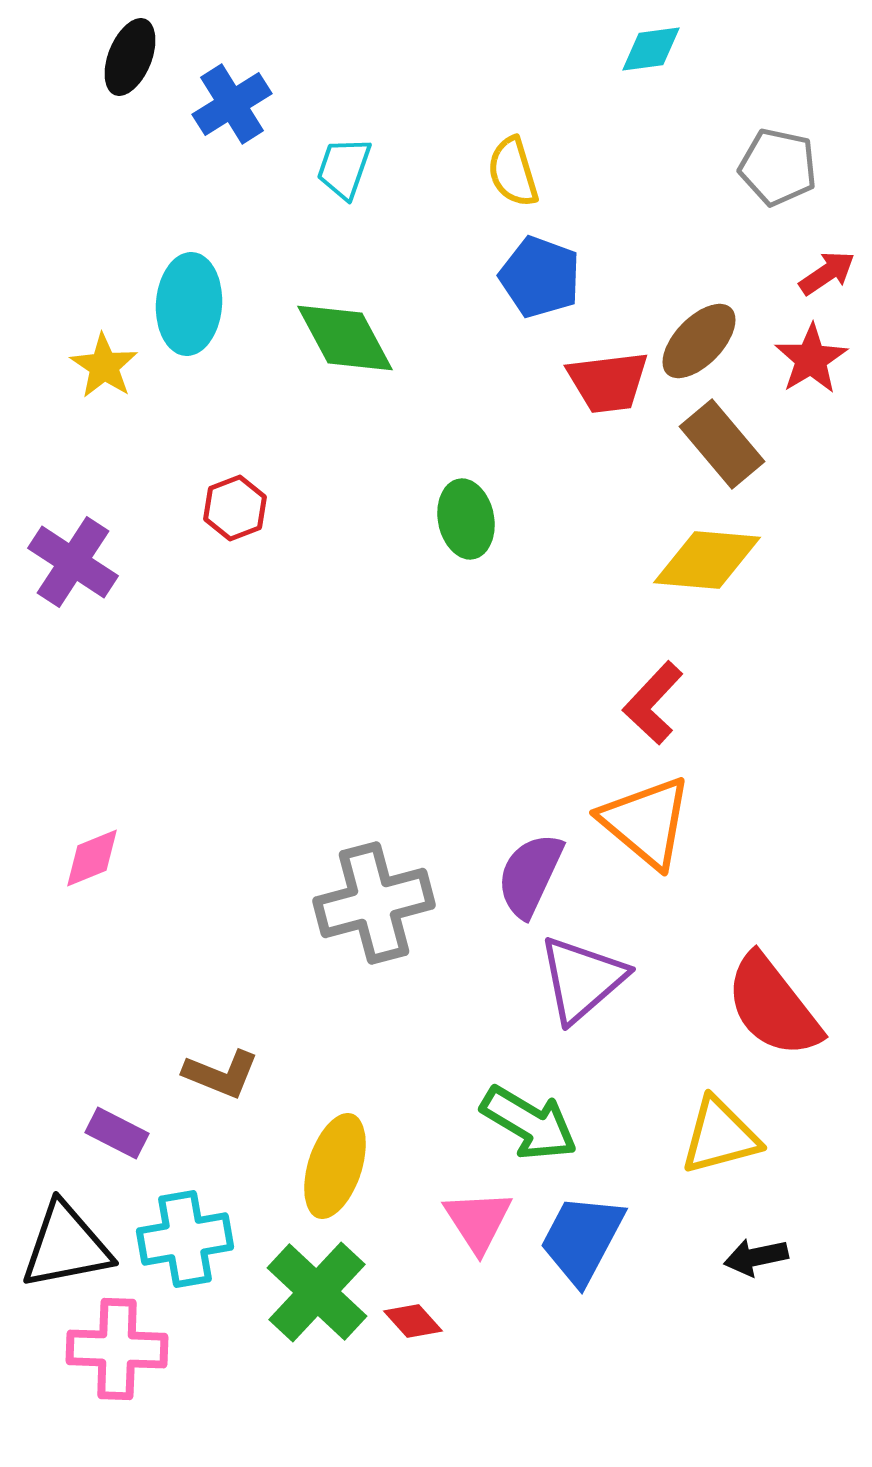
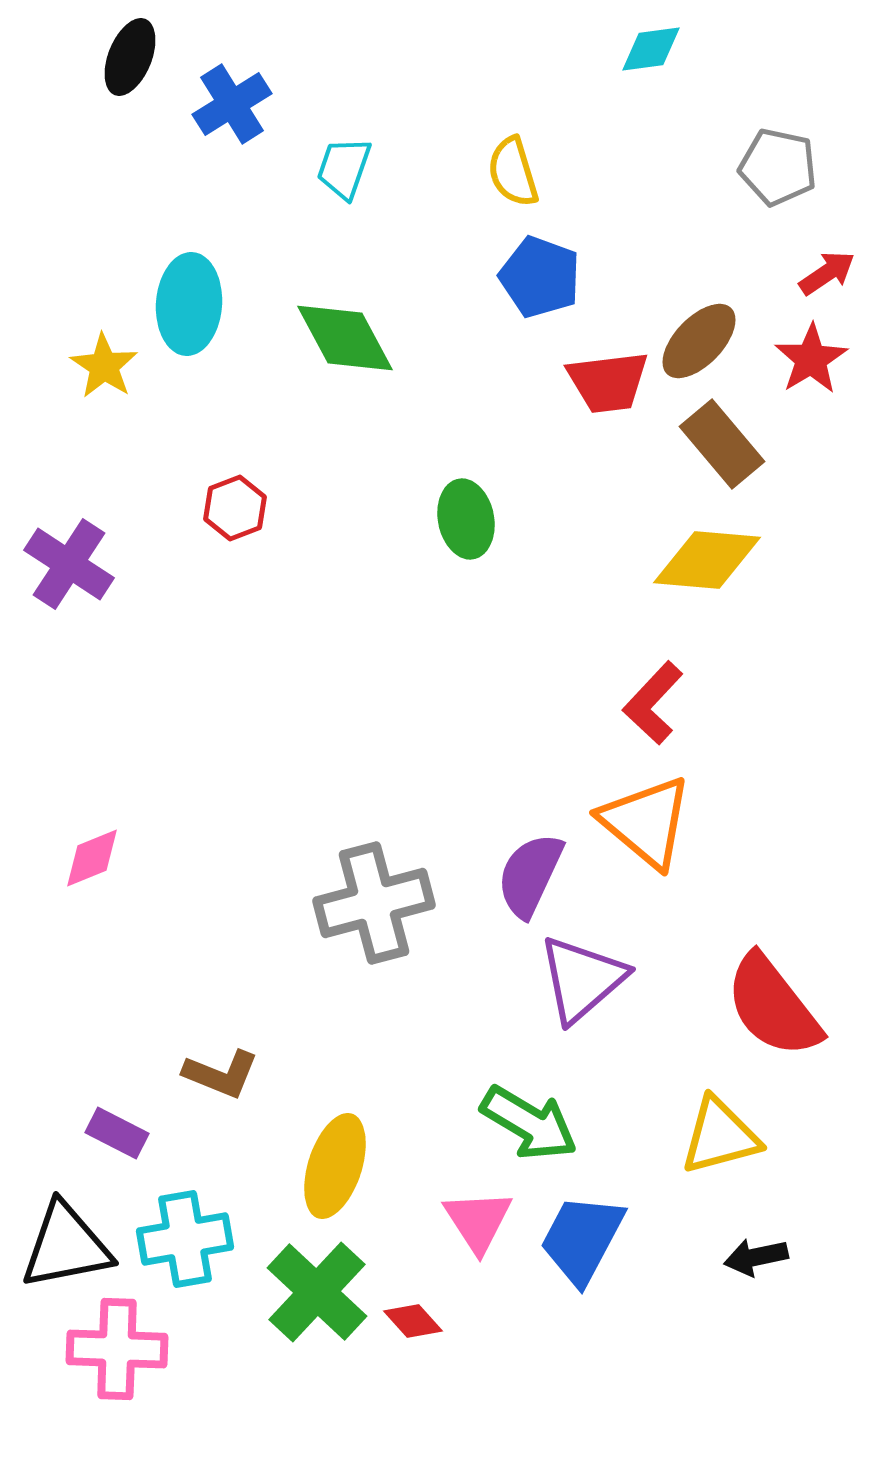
purple cross: moved 4 px left, 2 px down
